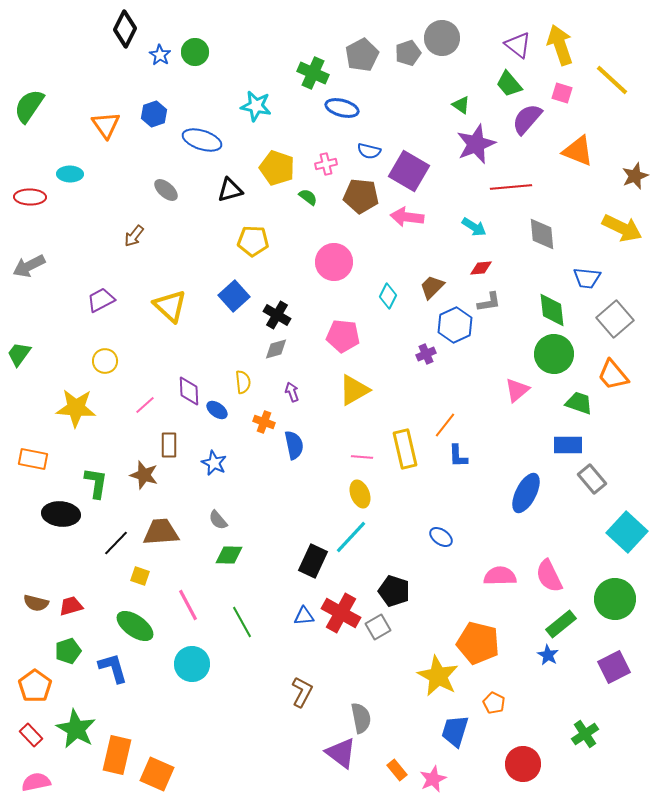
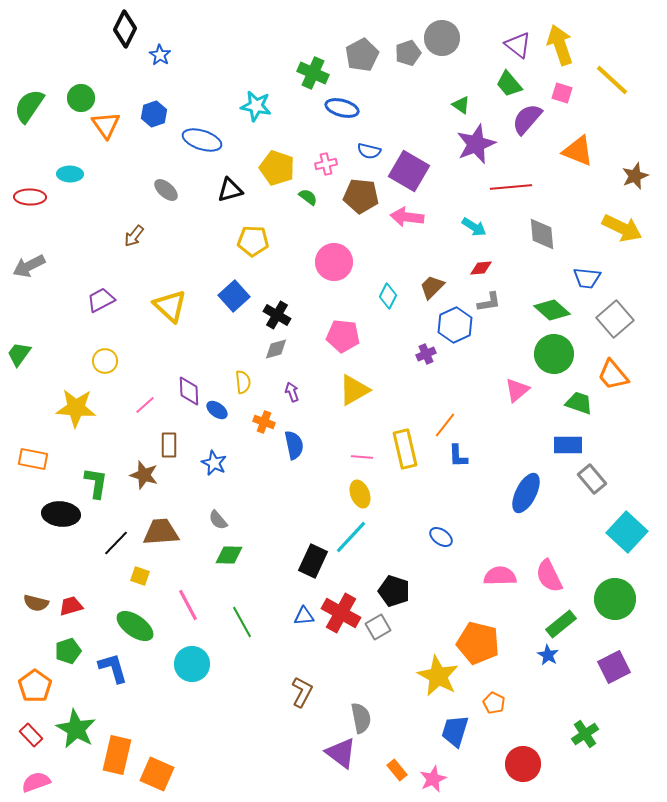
green circle at (195, 52): moved 114 px left, 46 px down
green diamond at (552, 310): rotated 42 degrees counterclockwise
pink semicircle at (36, 782): rotated 8 degrees counterclockwise
